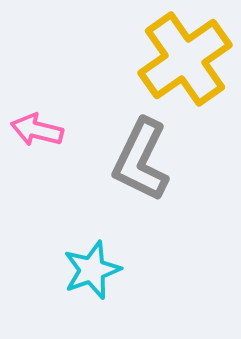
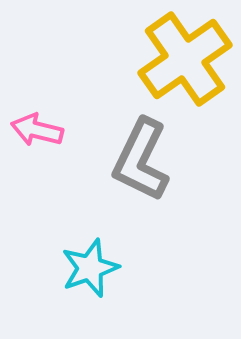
cyan star: moved 2 px left, 2 px up
